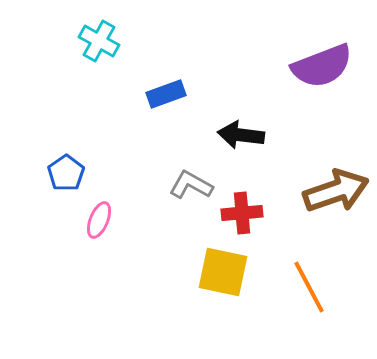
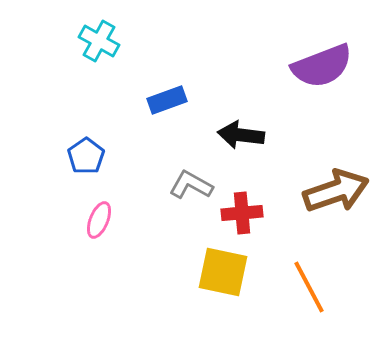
blue rectangle: moved 1 px right, 6 px down
blue pentagon: moved 20 px right, 17 px up
